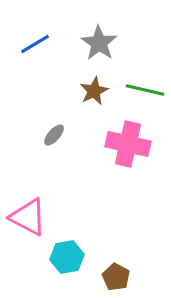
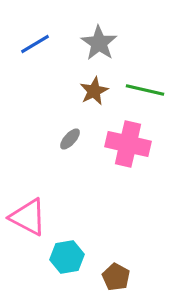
gray ellipse: moved 16 px right, 4 px down
